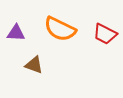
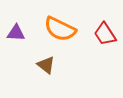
red trapezoid: rotated 30 degrees clockwise
brown triangle: moved 12 px right; rotated 18 degrees clockwise
